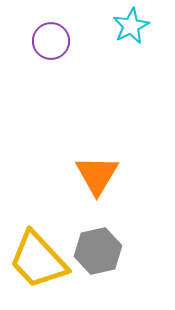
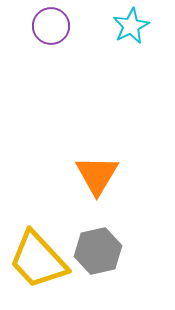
purple circle: moved 15 px up
